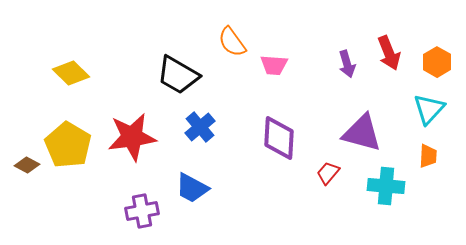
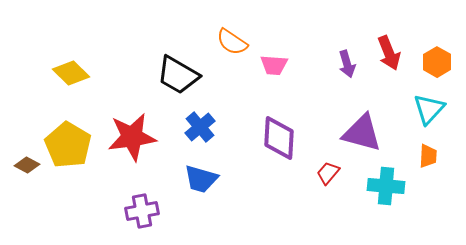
orange semicircle: rotated 20 degrees counterclockwise
blue trapezoid: moved 9 px right, 9 px up; rotated 12 degrees counterclockwise
